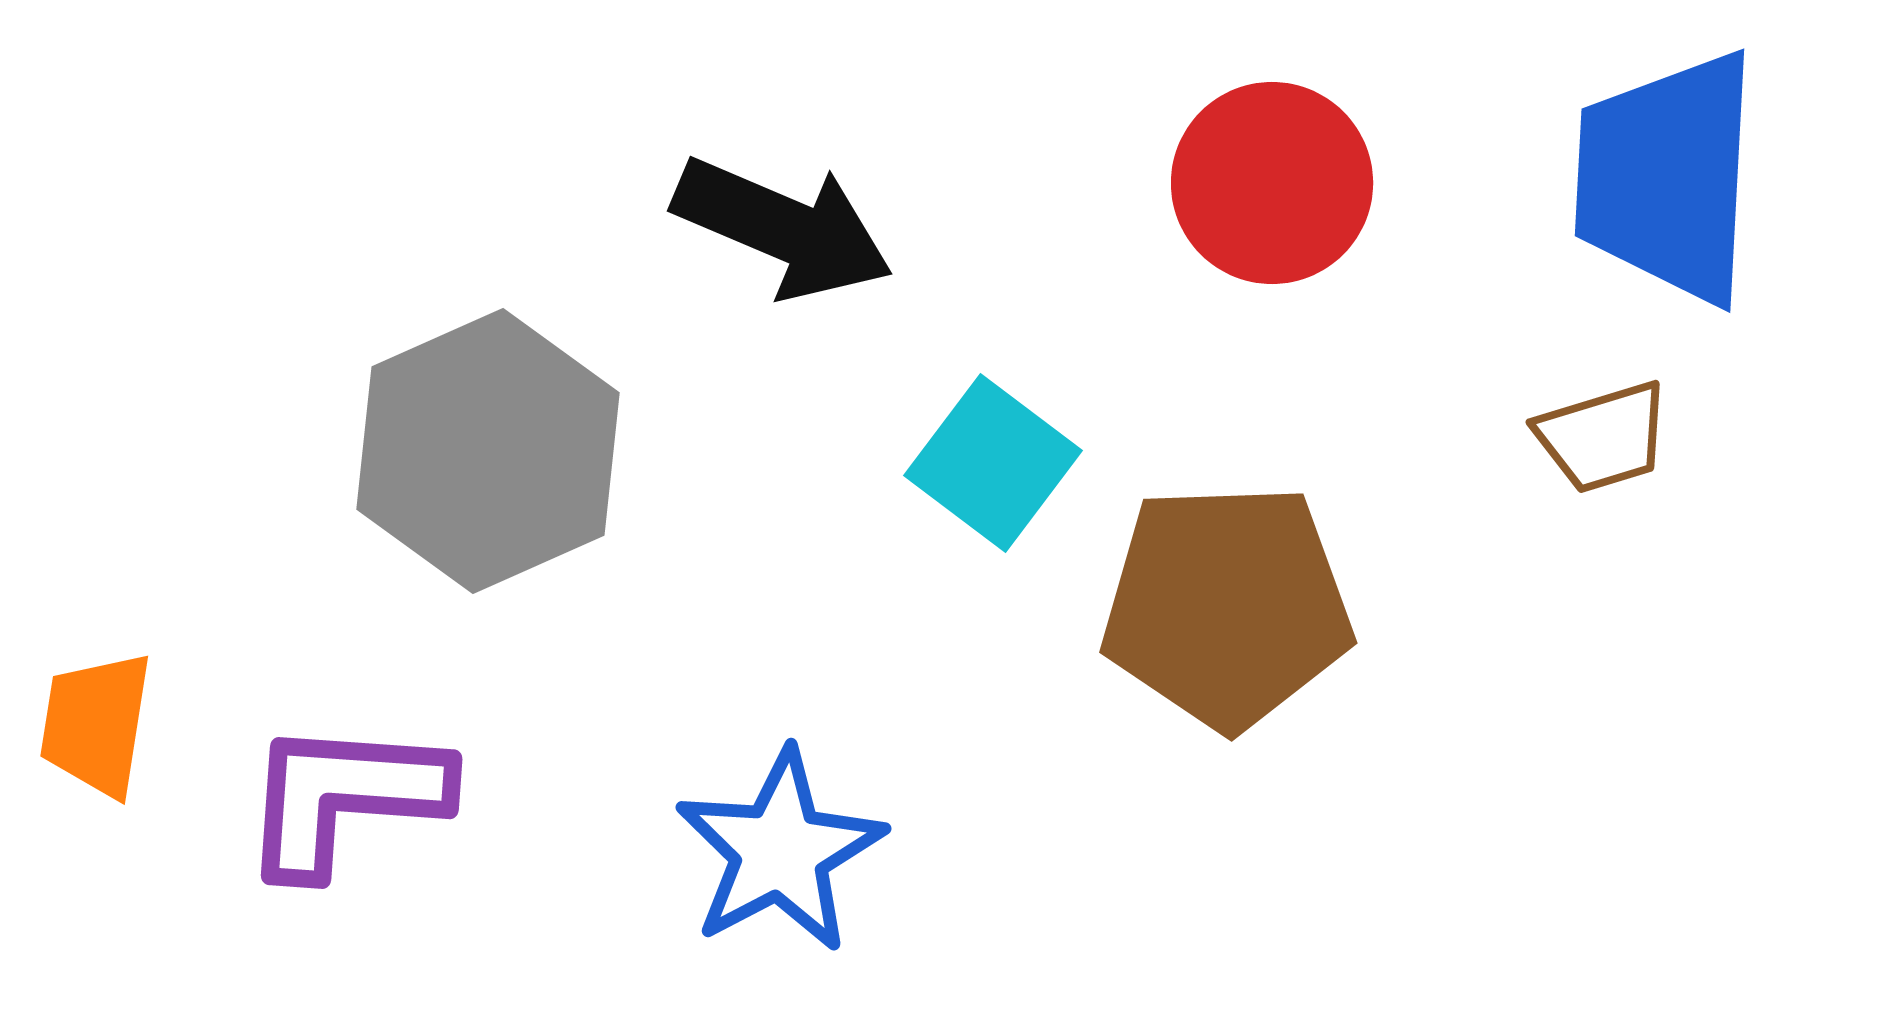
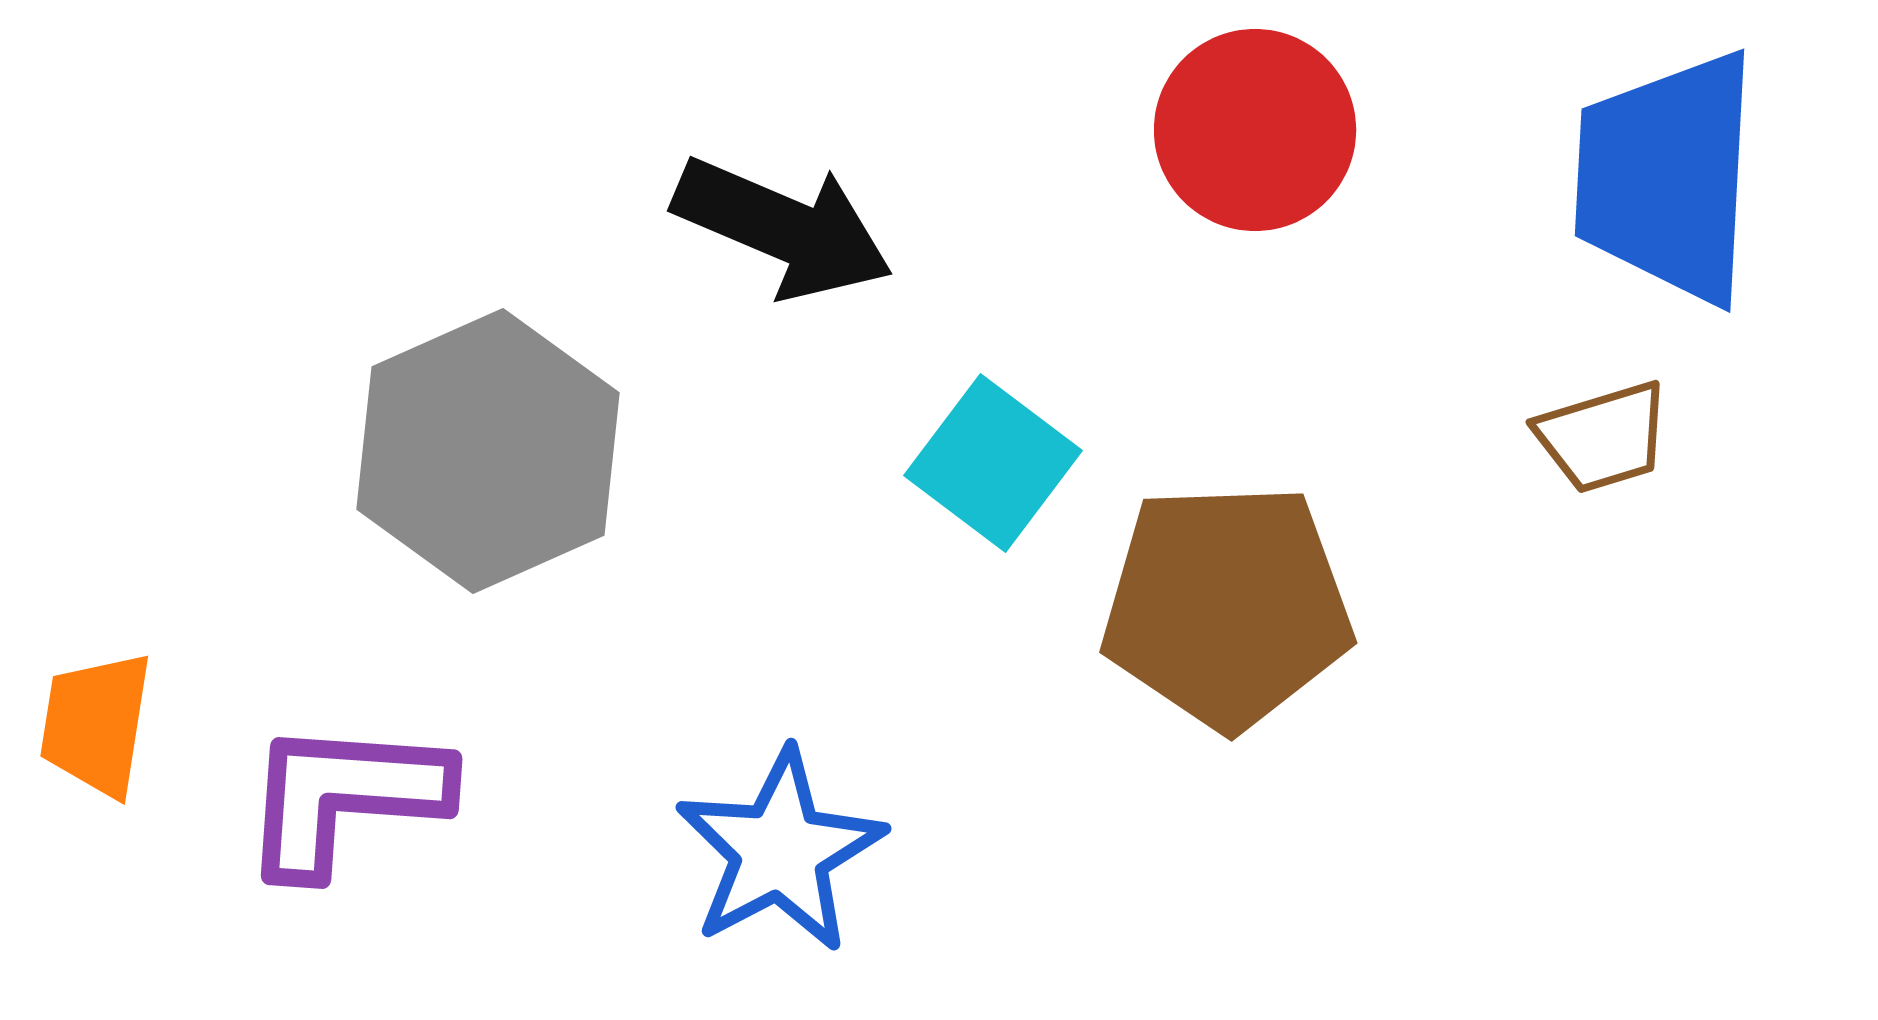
red circle: moved 17 px left, 53 px up
